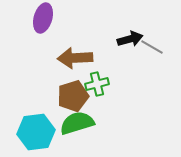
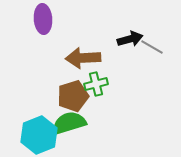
purple ellipse: moved 1 px down; rotated 20 degrees counterclockwise
brown arrow: moved 8 px right
green cross: moved 1 px left
green semicircle: moved 8 px left
cyan hexagon: moved 3 px right, 3 px down; rotated 15 degrees counterclockwise
